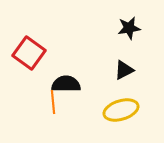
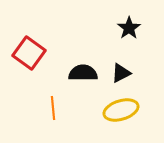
black star: rotated 25 degrees counterclockwise
black triangle: moved 3 px left, 3 px down
black semicircle: moved 17 px right, 11 px up
orange line: moved 6 px down
